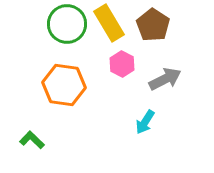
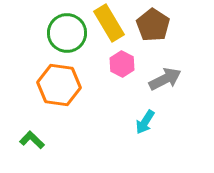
green circle: moved 9 px down
orange hexagon: moved 5 px left
